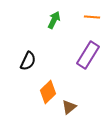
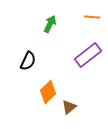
green arrow: moved 4 px left, 4 px down
purple rectangle: rotated 20 degrees clockwise
